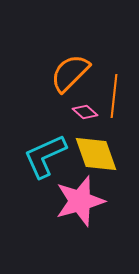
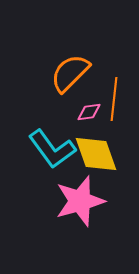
orange line: moved 3 px down
pink diamond: moved 4 px right; rotated 50 degrees counterclockwise
cyan L-shape: moved 7 px right, 7 px up; rotated 102 degrees counterclockwise
